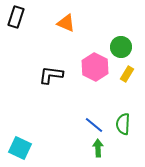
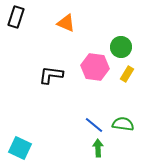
pink hexagon: rotated 20 degrees counterclockwise
green semicircle: rotated 95 degrees clockwise
